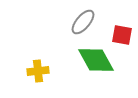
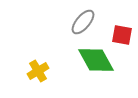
yellow cross: rotated 25 degrees counterclockwise
